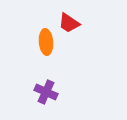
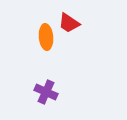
orange ellipse: moved 5 px up
